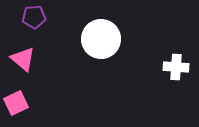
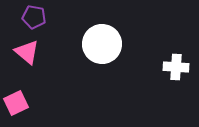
purple pentagon: rotated 15 degrees clockwise
white circle: moved 1 px right, 5 px down
pink triangle: moved 4 px right, 7 px up
